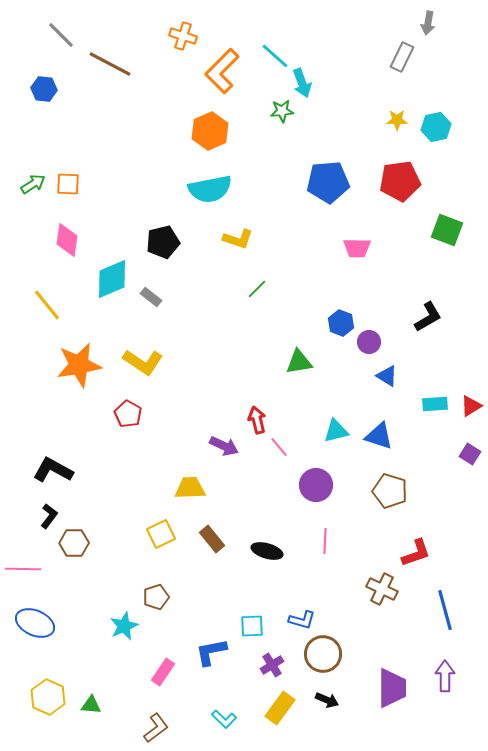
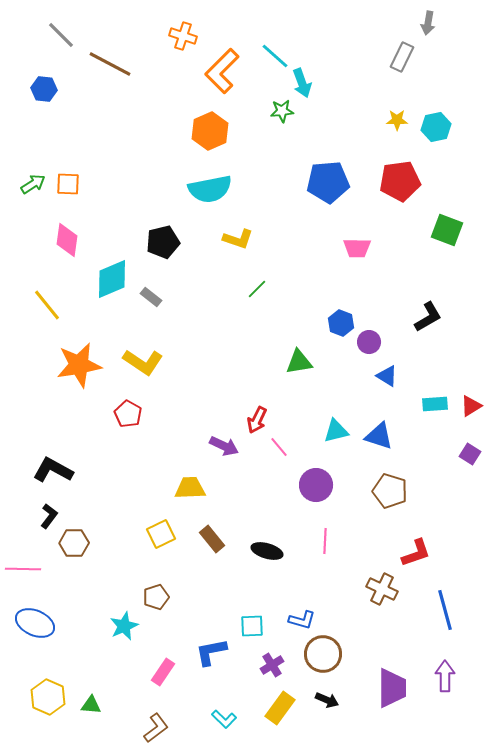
red arrow at (257, 420): rotated 140 degrees counterclockwise
